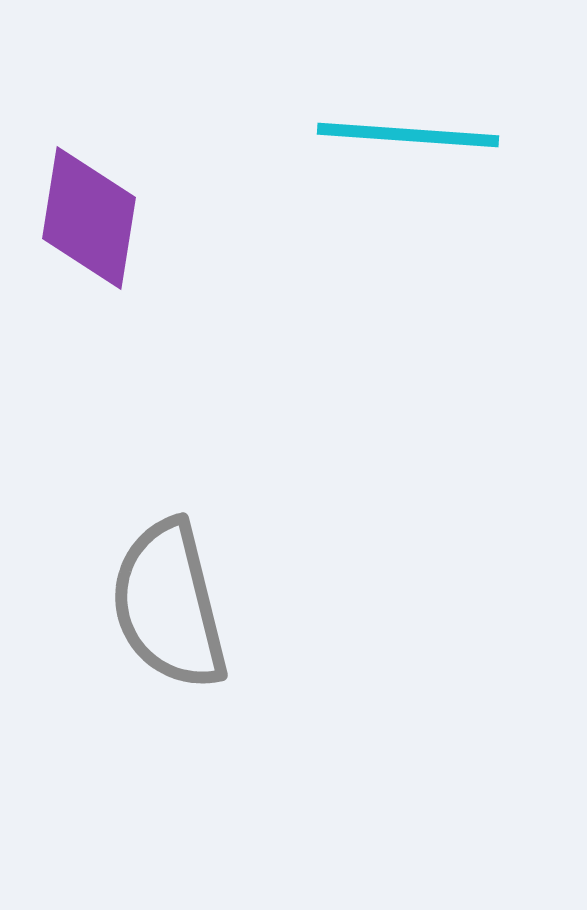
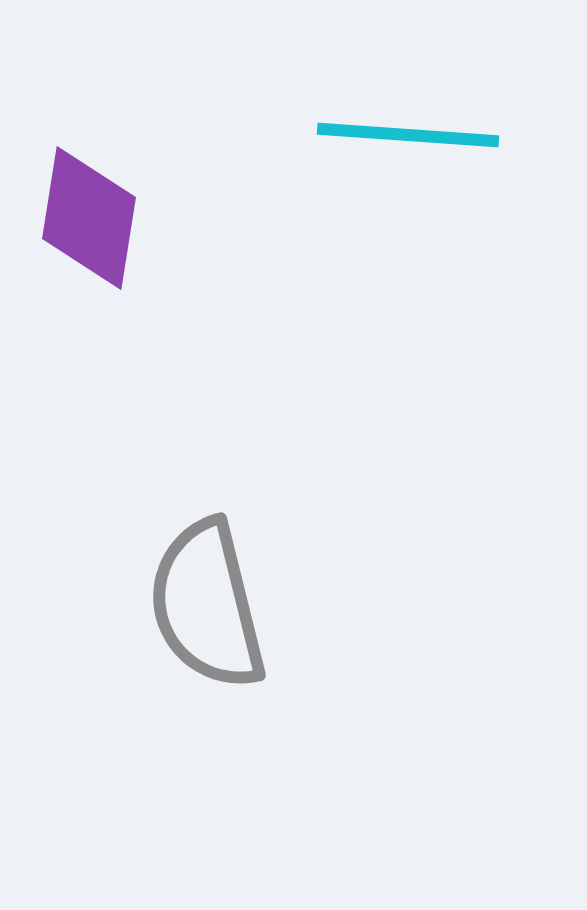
gray semicircle: moved 38 px right
